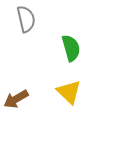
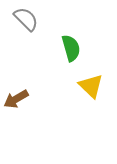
gray semicircle: rotated 32 degrees counterclockwise
yellow triangle: moved 22 px right, 6 px up
